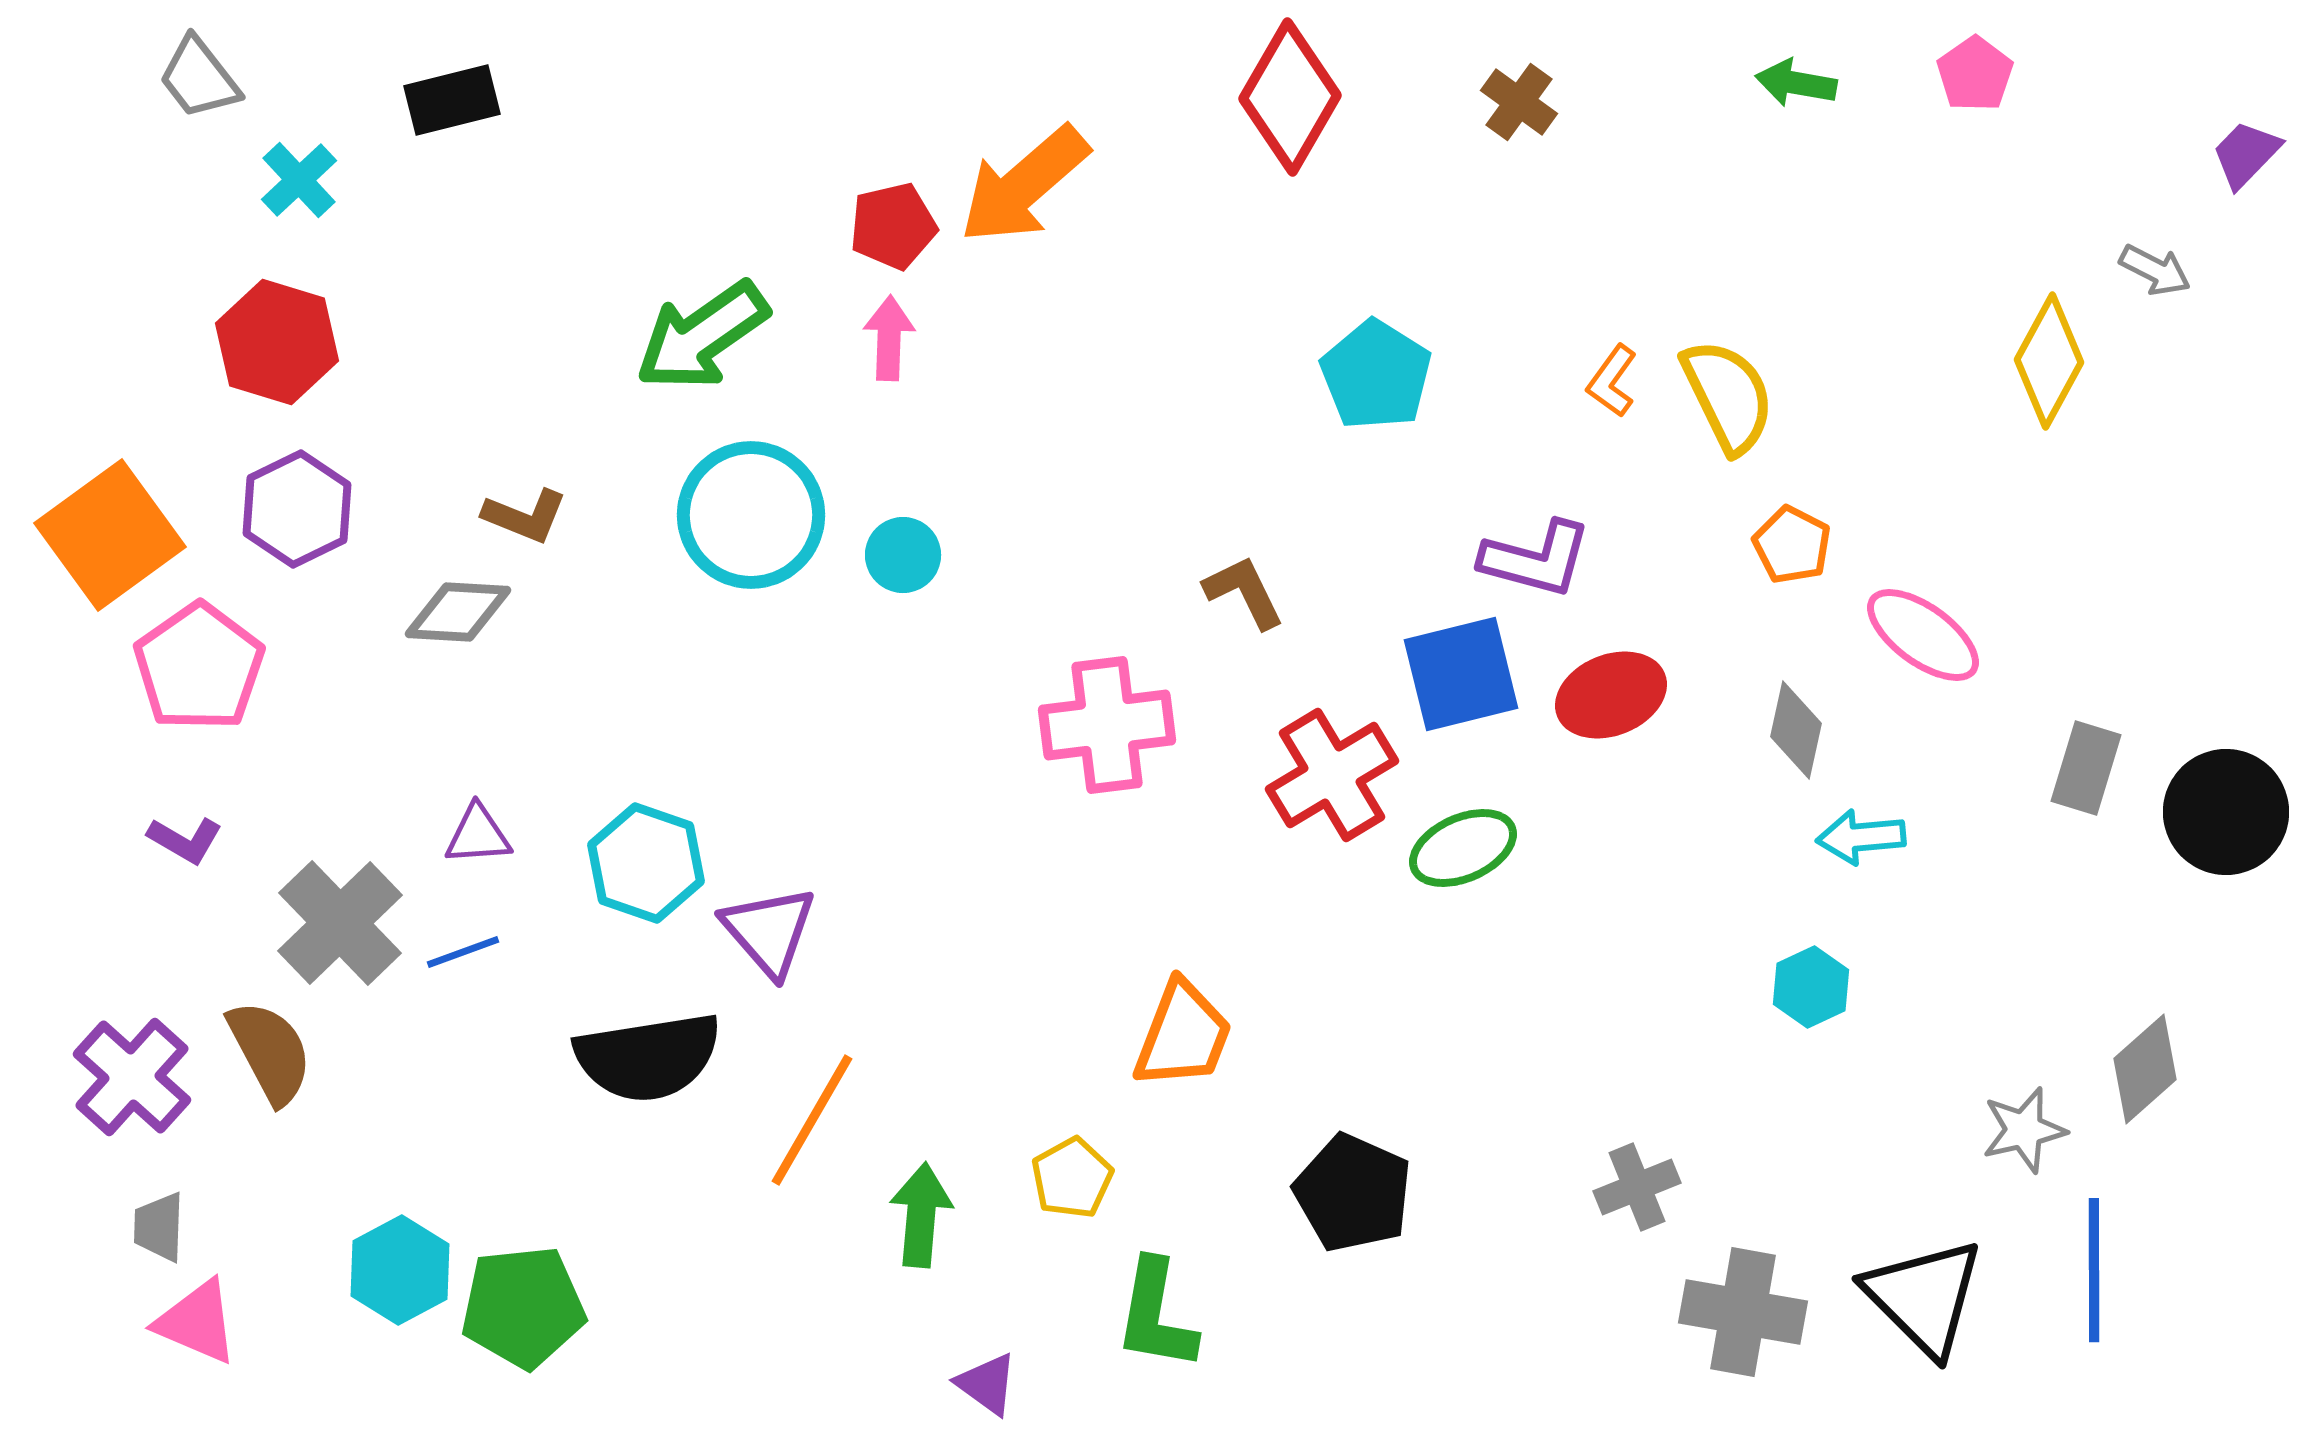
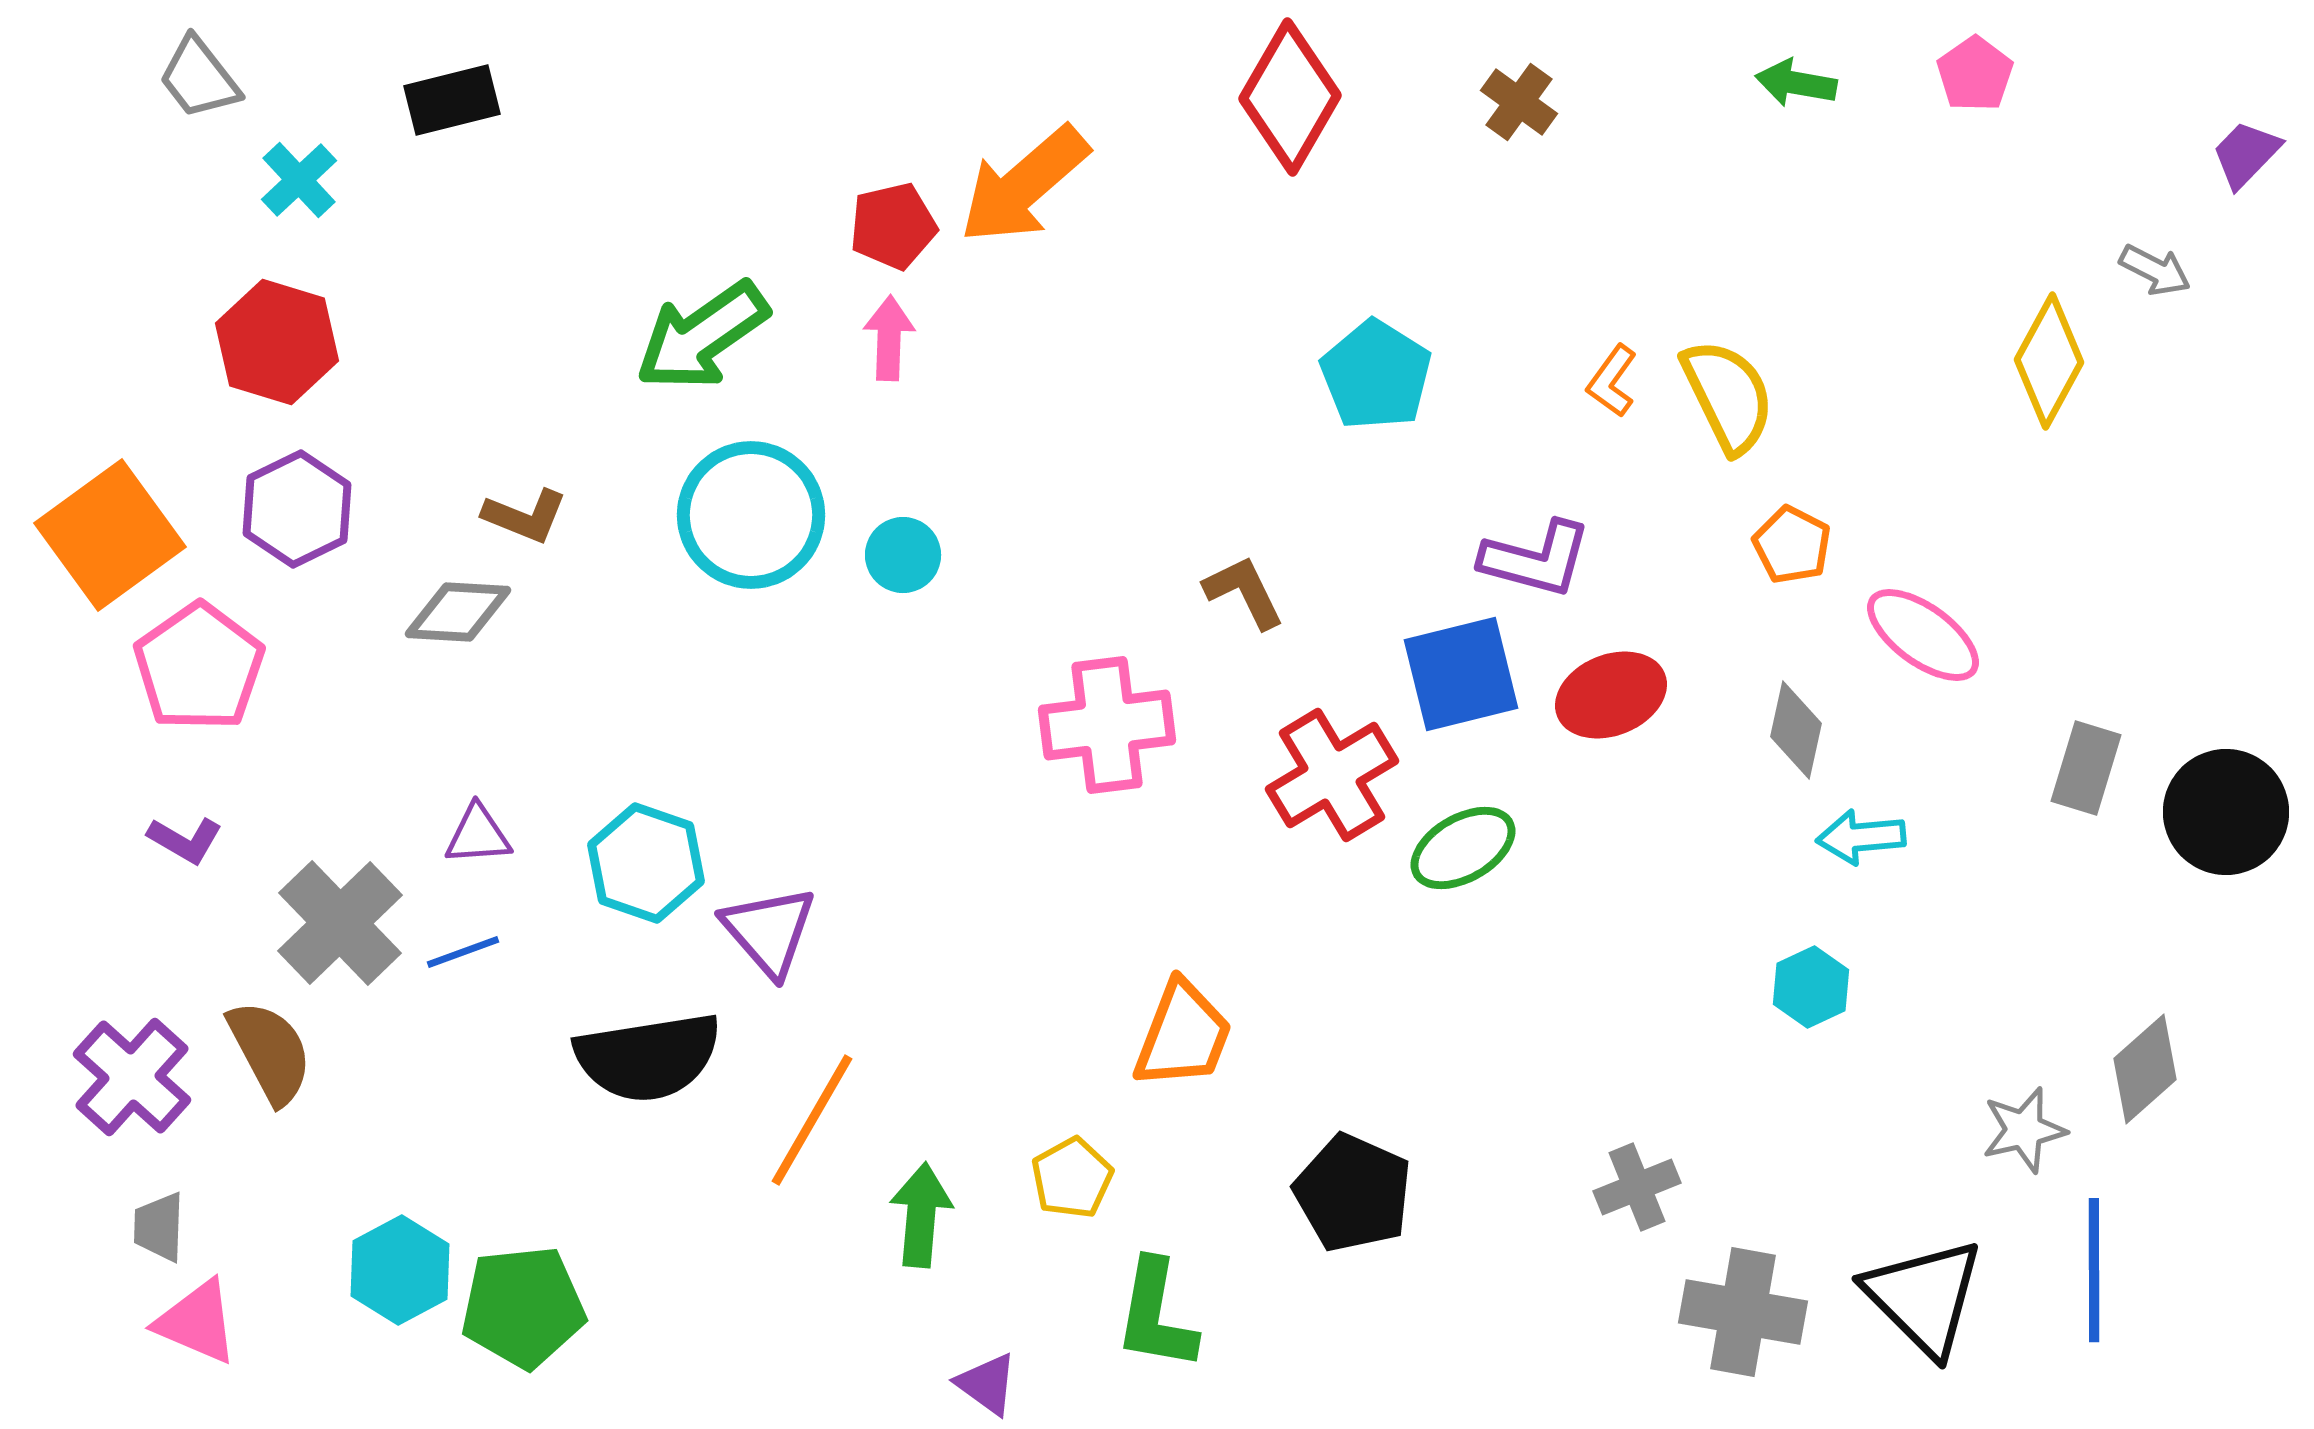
green ellipse at (1463, 848): rotated 6 degrees counterclockwise
